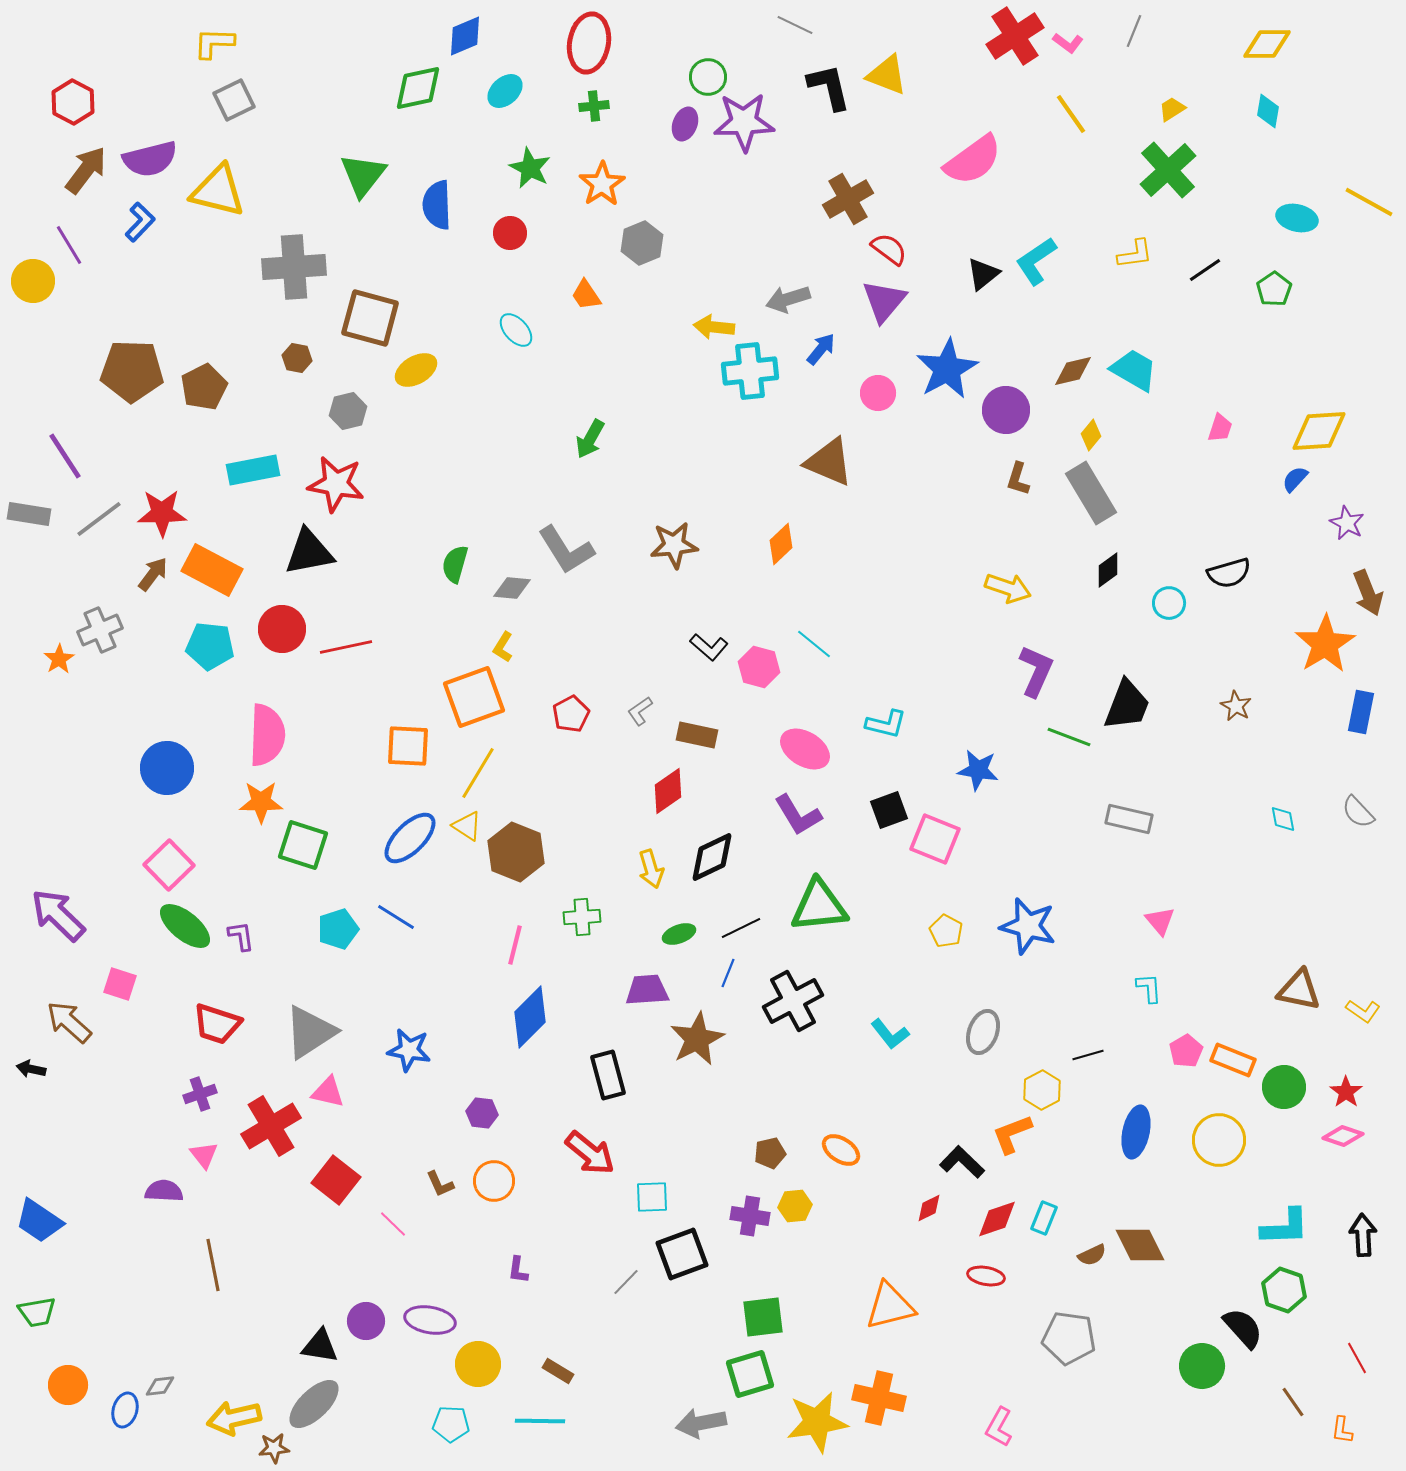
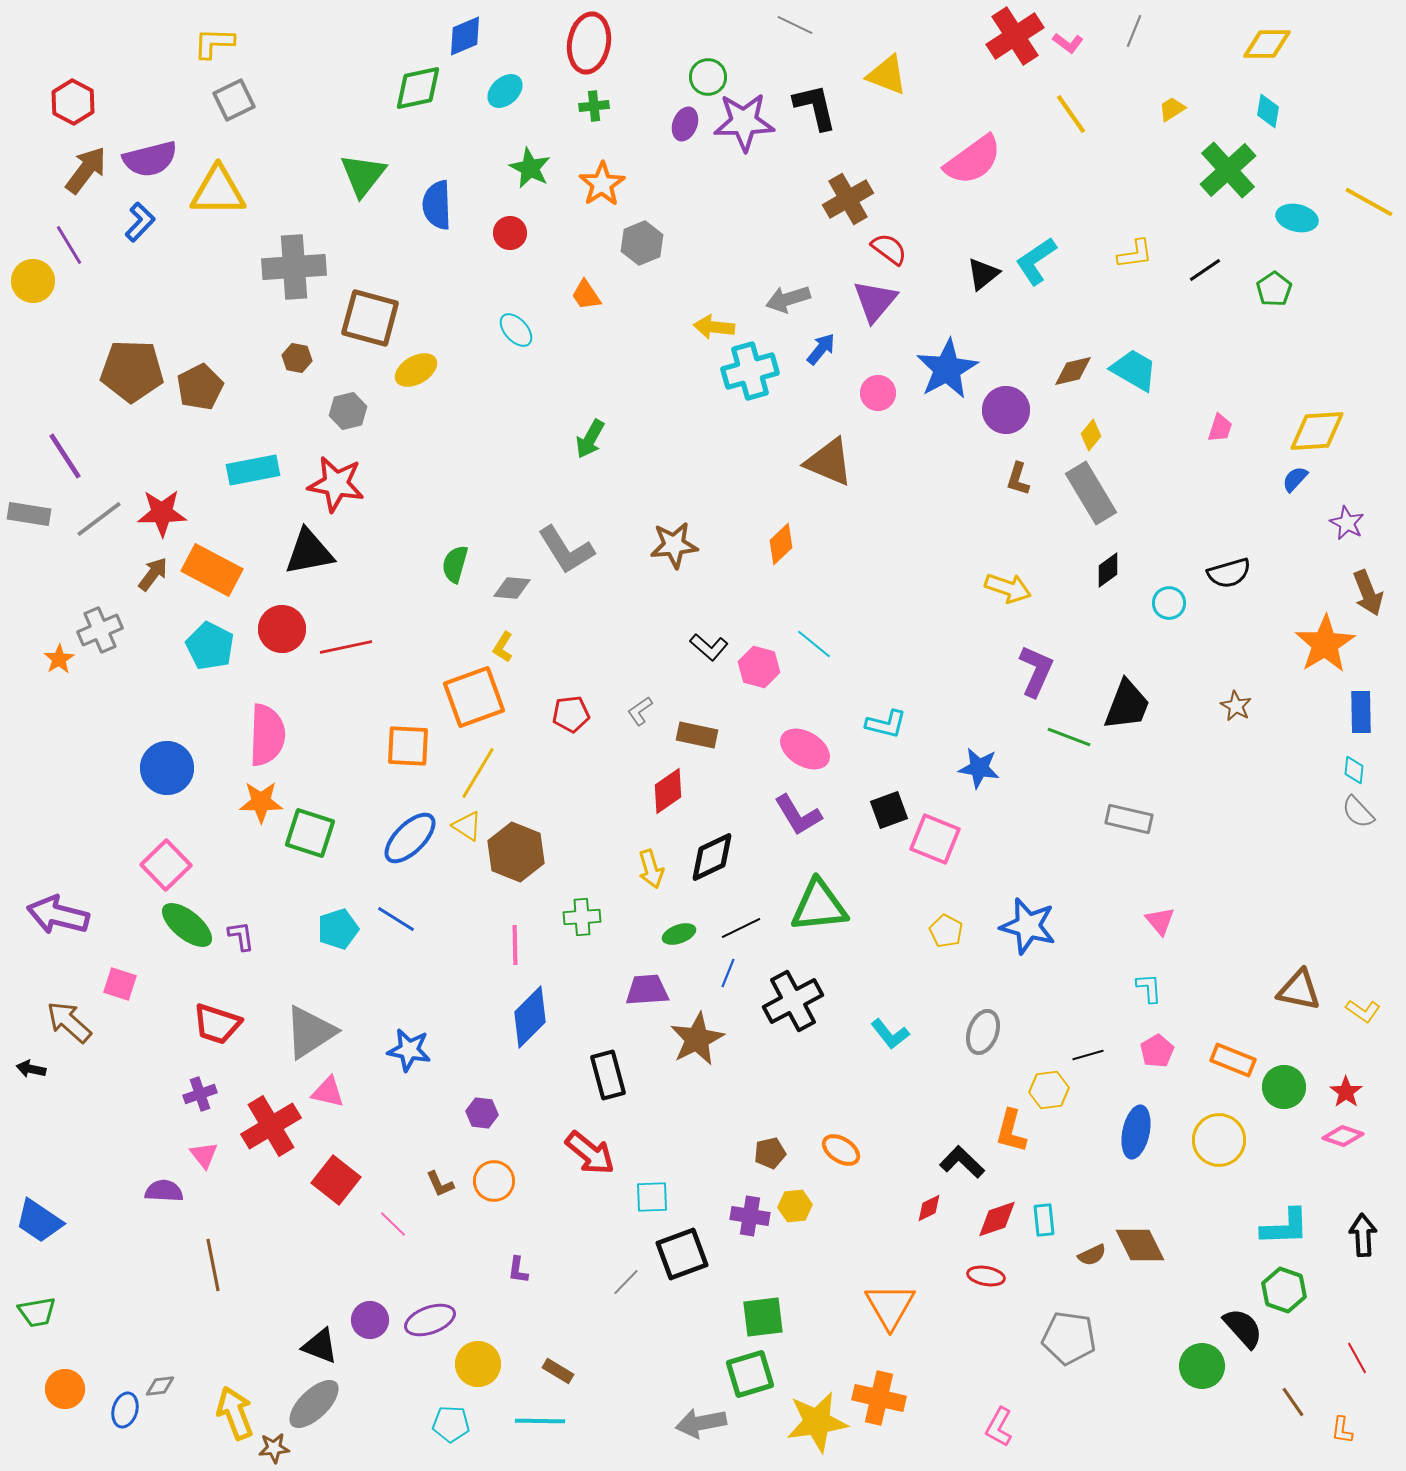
black L-shape at (829, 87): moved 14 px left, 20 px down
green cross at (1168, 170): moved 60 px right
yellow triangle at (218, 191): rotated 14 degrees counterclockwise
purple triangle at (884, 301): moved 9 px left
cyan cross at (750, 371): rotated 10 degrees counterclockwise
brown pentagon at (204, 387): moved 4 px left
yellow diamond at (1319, 431): moved 2 px left
cyan pentagon at (210, 646): rotated 21 degrees clockwise
blue rectangle at (1361, 712): rotated 12 degrees counterclockwise
red pentagon at (571, 714): rotated 21 degrees clockwise
blue star at (978, 770): moved 1 px right, 2 px up
cyan diamond at (1283, 819): moved 71 px right, 49 px up; rotated 16 degrees clockwise
green square at (303, 845): moved 7 px right, 12 px up
pink square at (169, 865): moved 3 px left
purple arrow at (58, 915): rotated 30 degrees counterclockwise
blue line at (396, 917): moved 2 px down
green ellipse at (185, 926): moved 2 px right, 1 px up
pink line at (515, 945): rotated 15 degrees counterclockwise
pink pentagon at (1186, 1051): moved 29 px left
yellow hexagon at (1042, 1090): moved 7 px right; rotated 21 degrees clockwise
orange L-shape at (1012, 1134): moved 1 px left, 3 px up; rotated 54 degrees counterclockwise
cyan rectangle at (1044, 1218): moved 2 px down; rotated 28 degrees counterclockwise
orange triangle at (890, 1306): rotated 46 degrees counterclockwise
purple ellipse at (430, 1320): rotated 30 degrees counterclockwise
purple circle at (366, 1321): moved 4 px right, 1 px up
black triangle at (320, 1346): rotated 12 degrees clockwise
orange circle at (68, 1385): moved 3 px left, 4 px down
yellow arrow at (234, 1418): moved 1 px right, 5 px up; rotated 82 degrees clockwise
